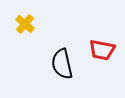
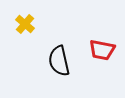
black semicircle: moved 3 px left, 3 px up
